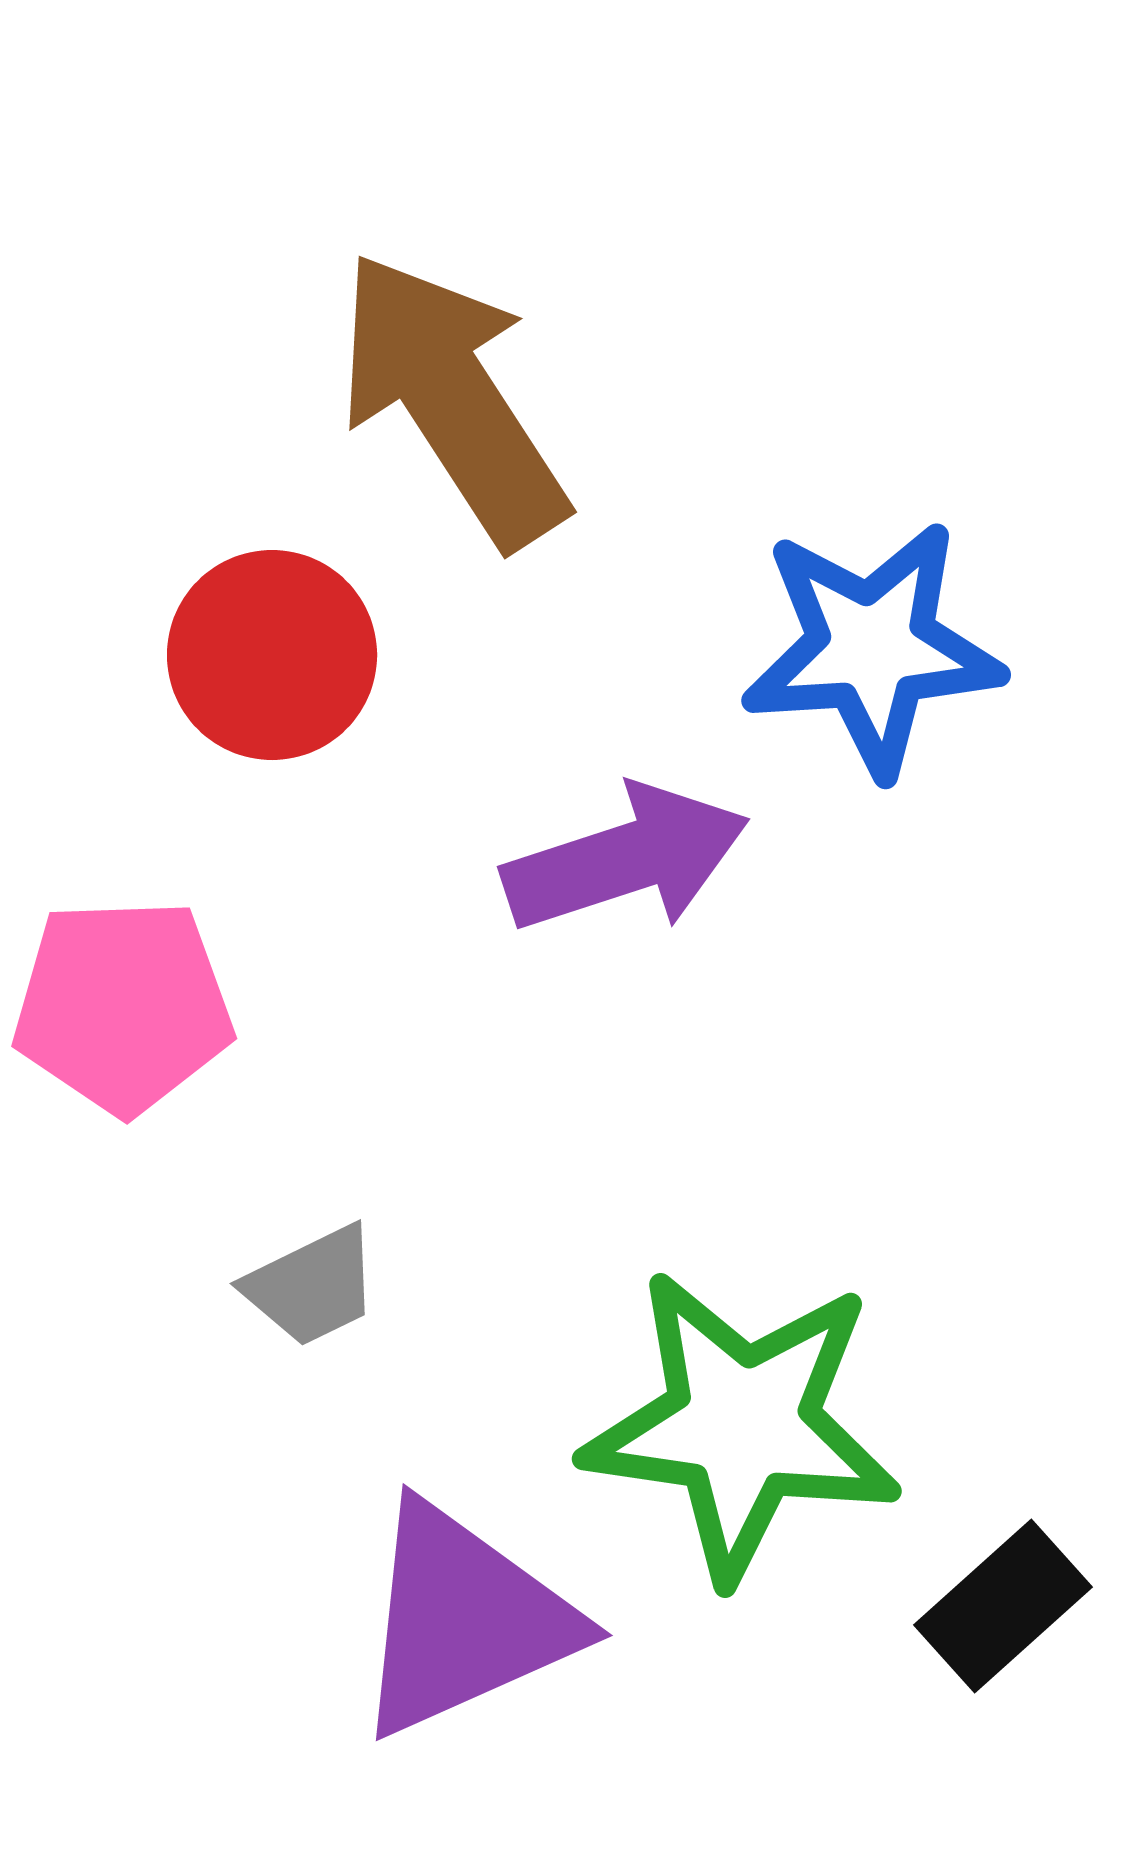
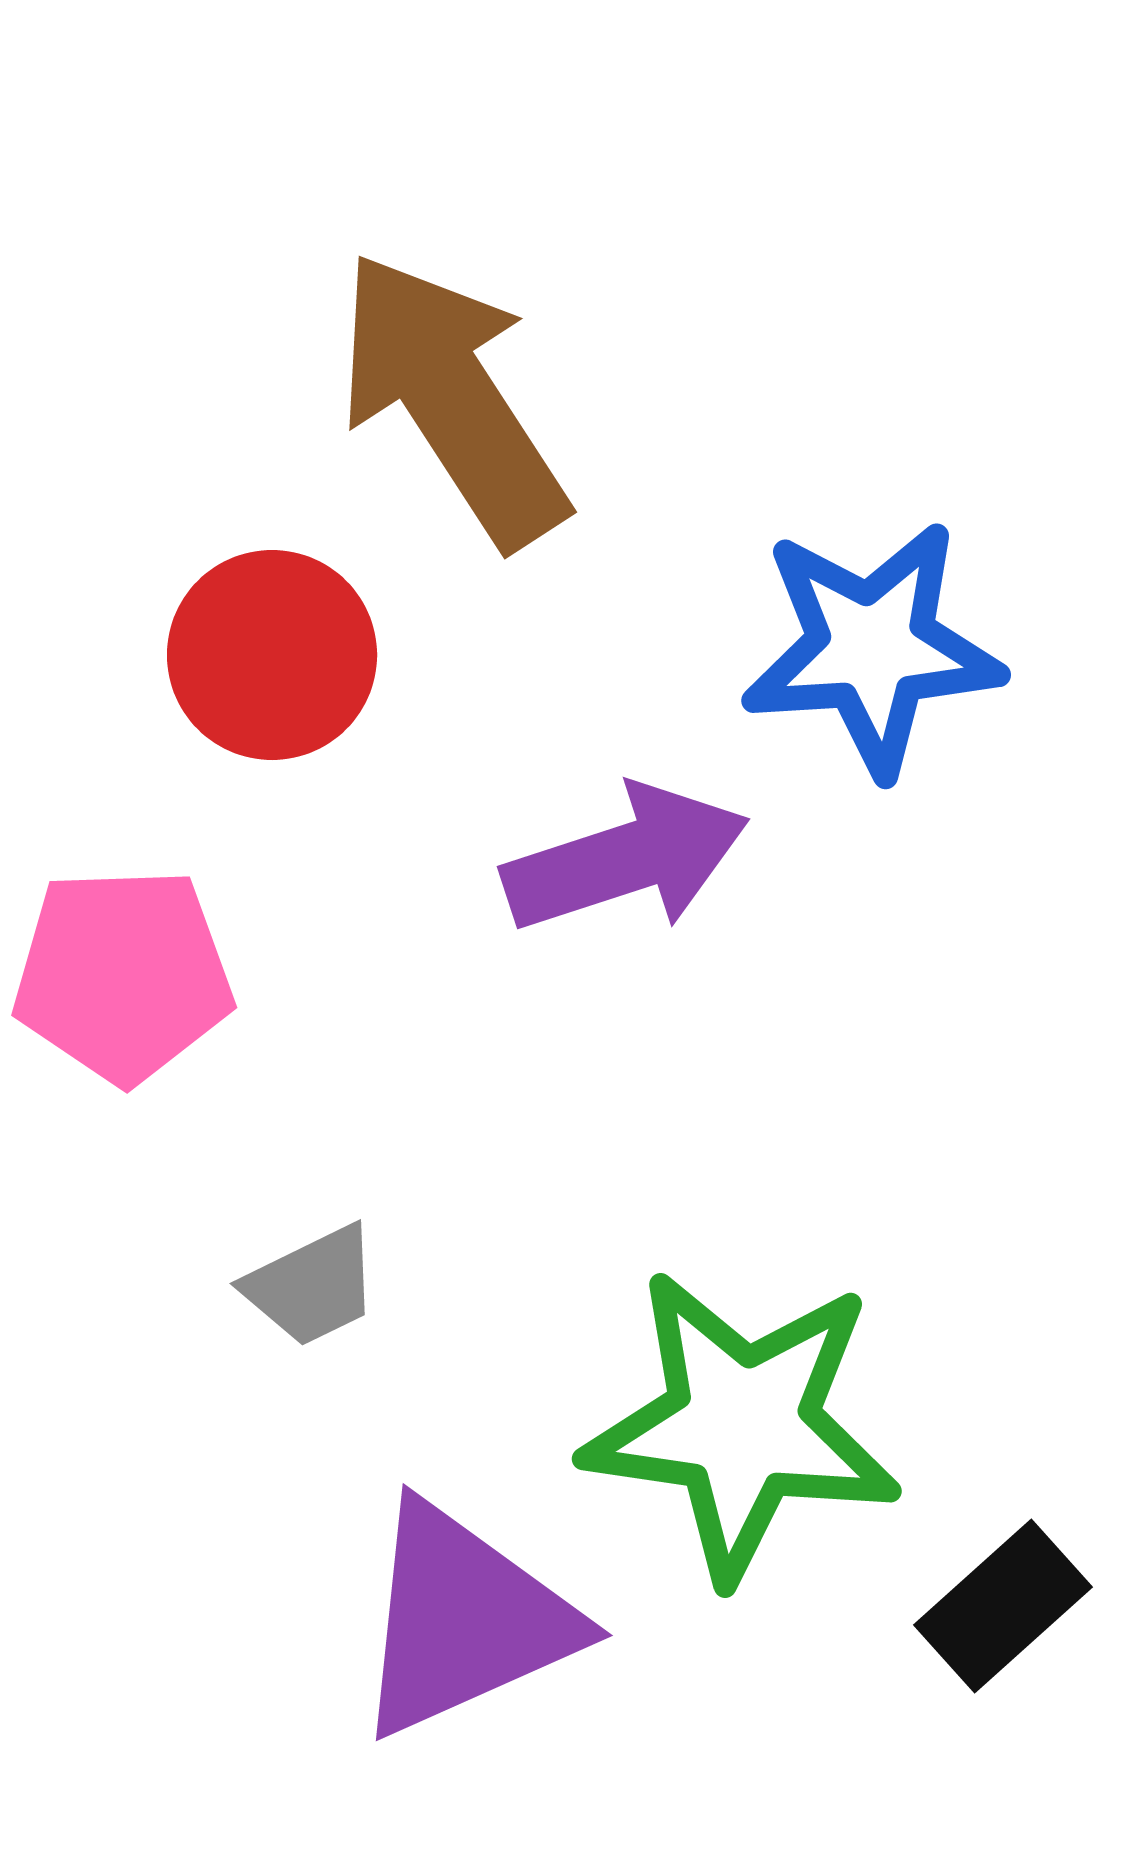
pink pentagon: moved 31 px up
